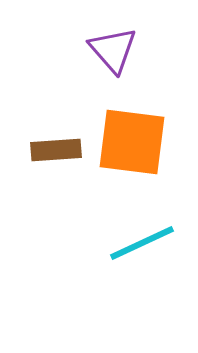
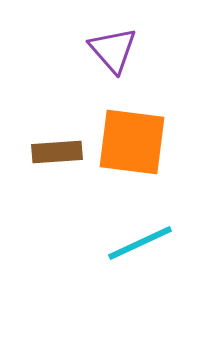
brown rectangle: moved 1 px right, 2 px down
cyan line: moved 2 px left
